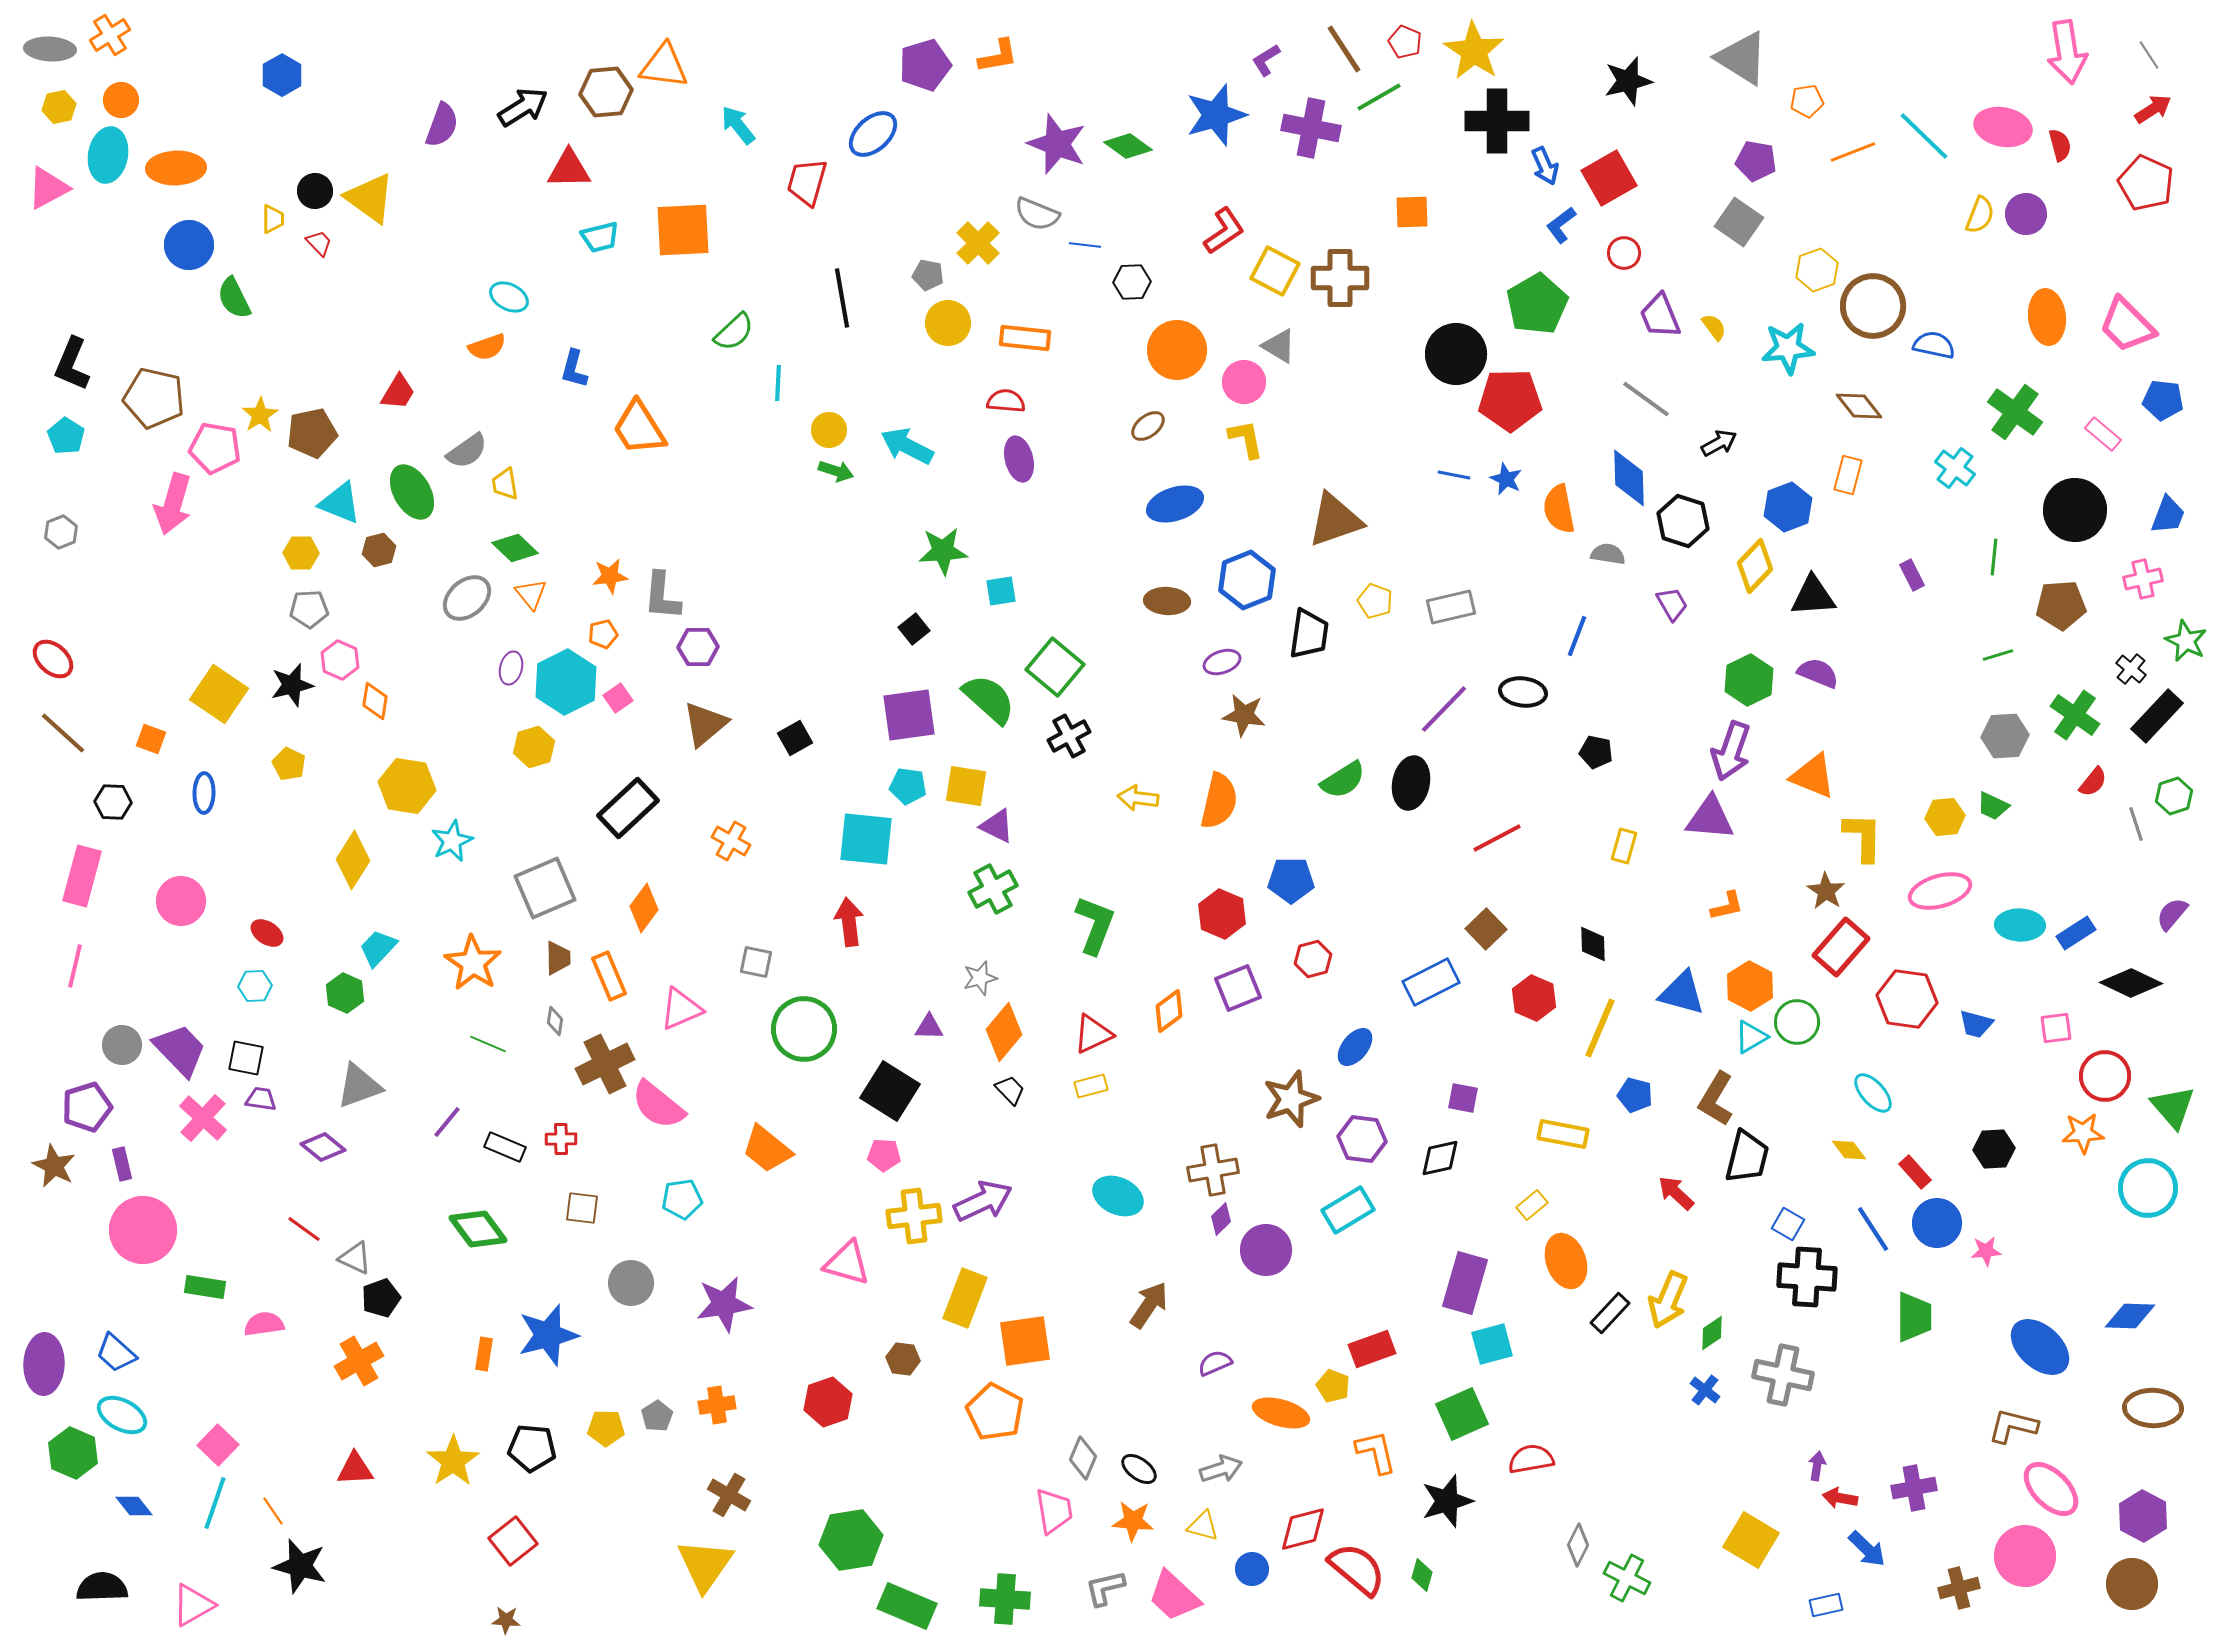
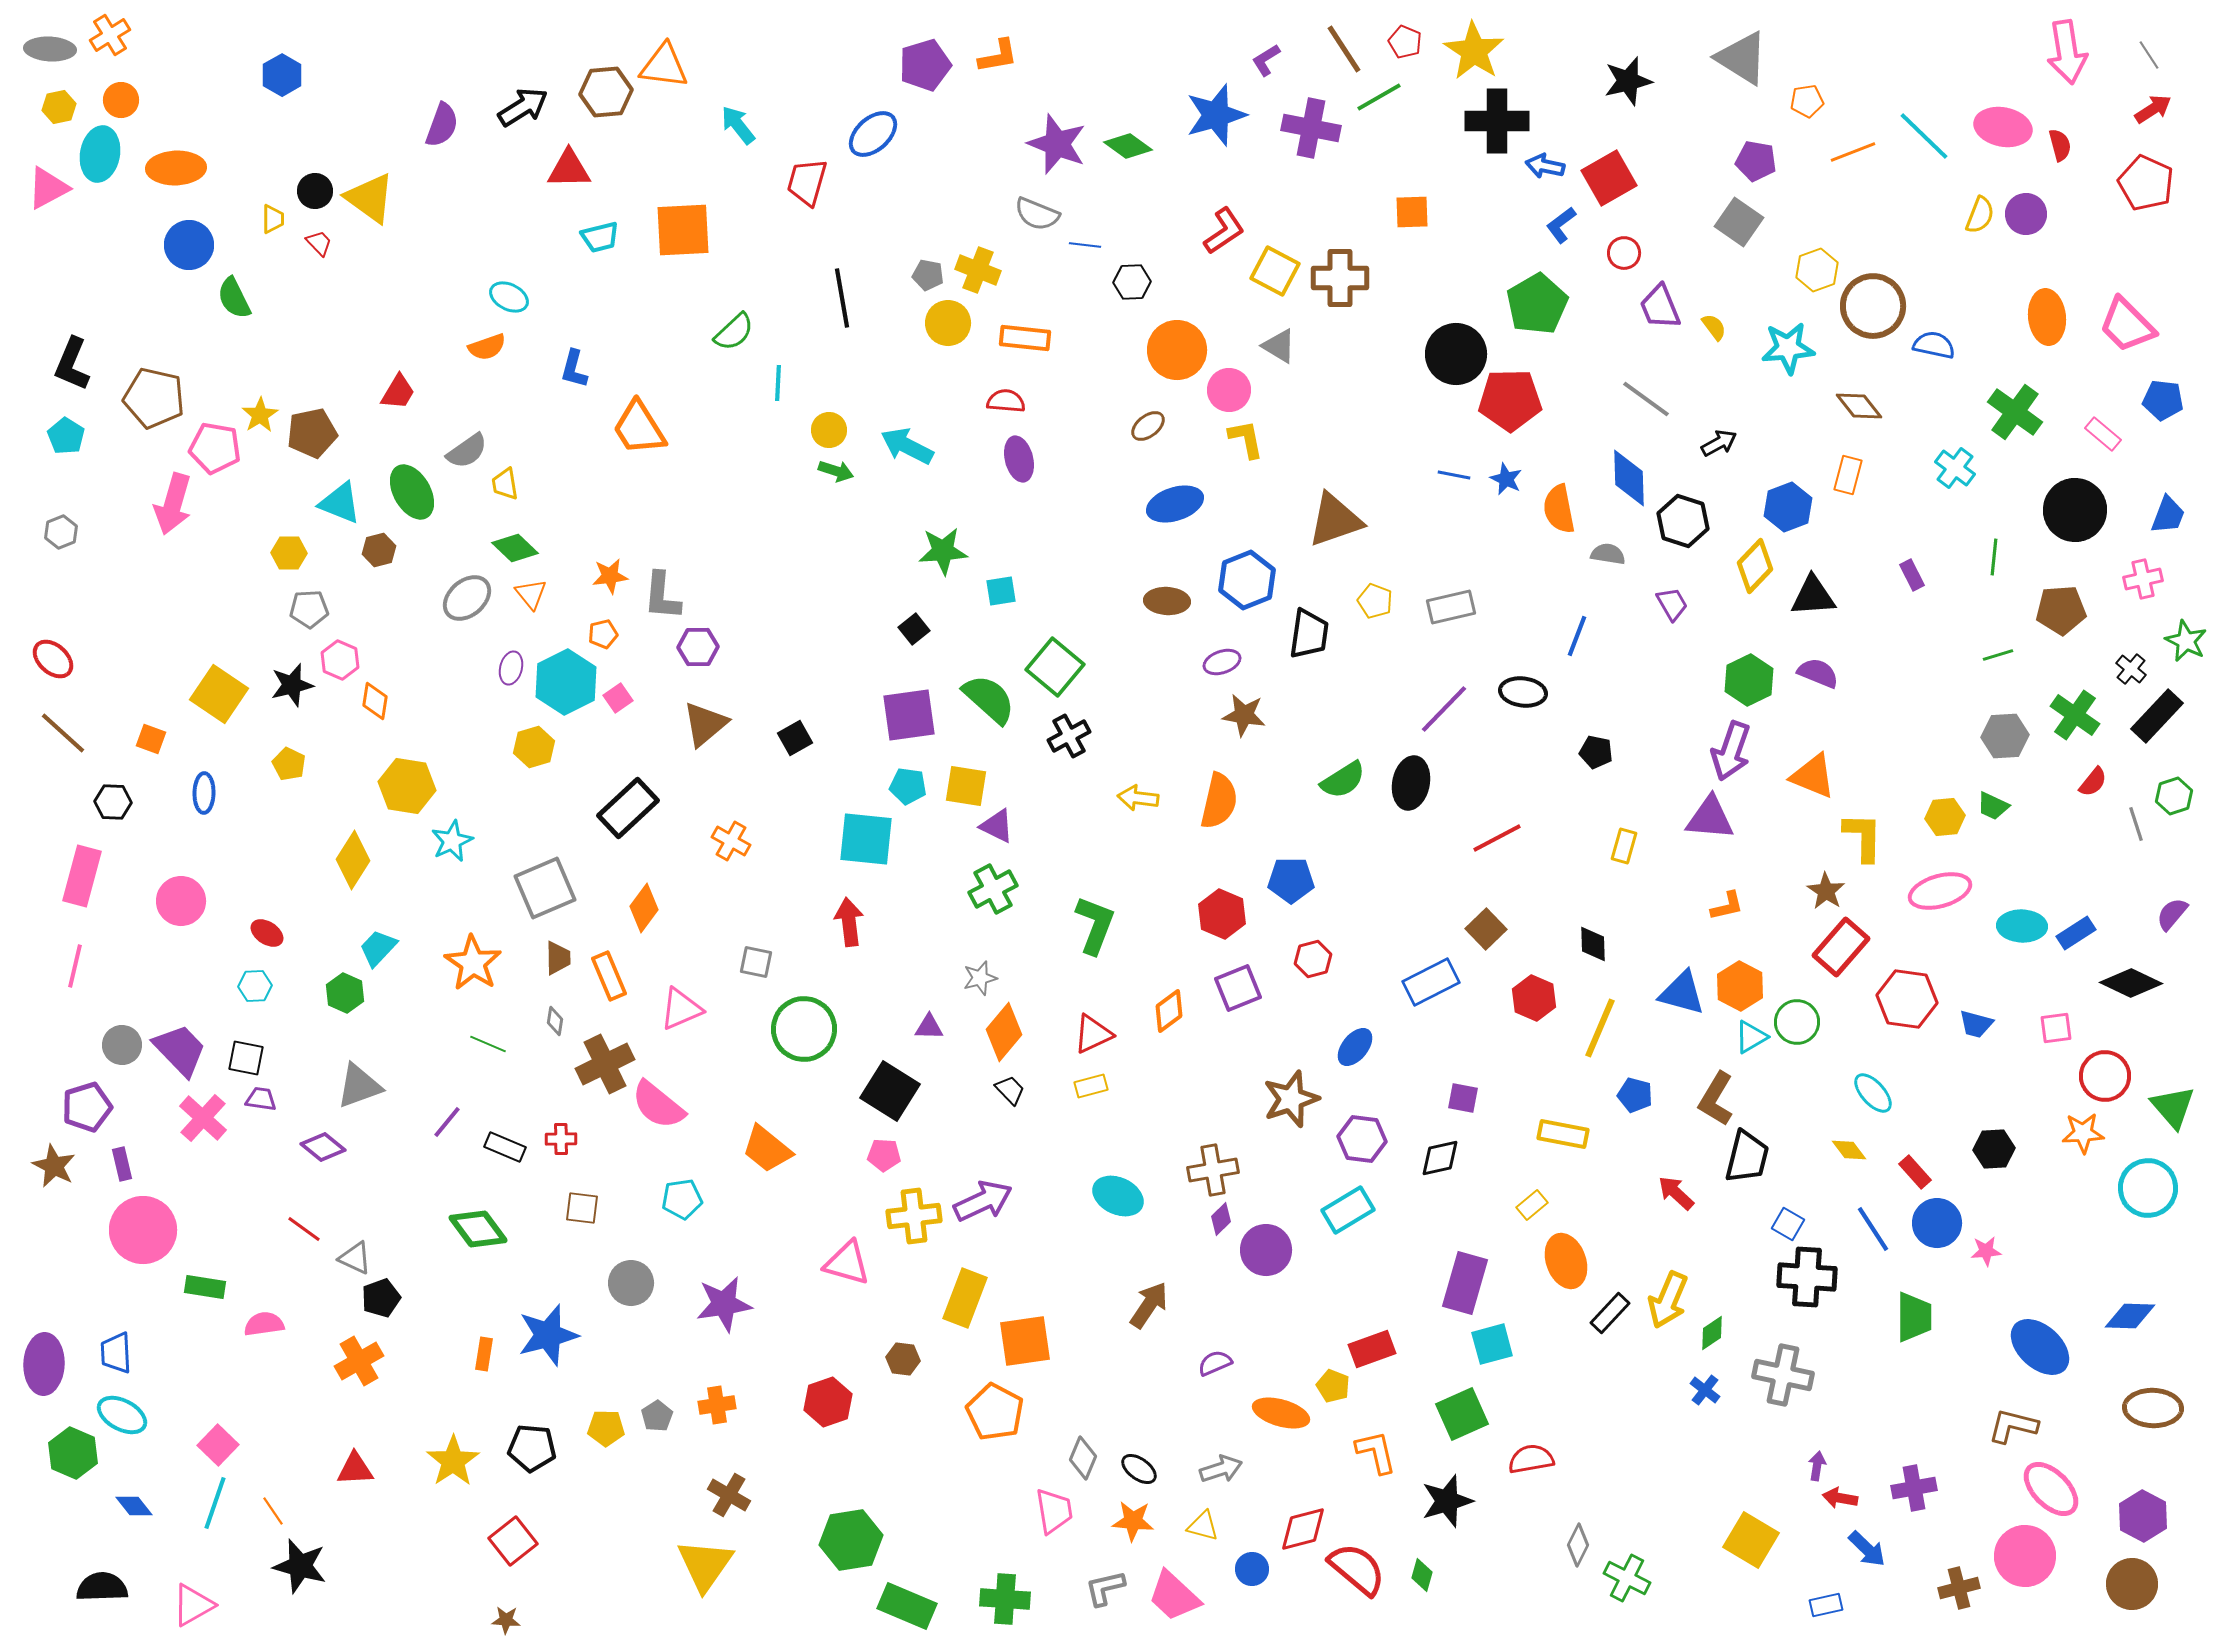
cyan ellipse at (108, 155): moved 8 px left, 1 px up
blue arrow at (1545, 166): rotated 126 degrees clockwise
yellow cross at (978, 243): moved 27 px down; rotated 24 degrees counterclockwise
purple trapezoid at (1660, 316): moved 9 px up
pink circle at (1244, 382): moved 15 px left, 8 px down
yellow hexagon at (301, 553): moved 12 px left
brown pentagon at (2061, 605): moved 5 px down
cyan ellipse at (2020, 925): moved 2 px right, 1 px down
orange hexagon at (1750, 986): moved 10 px left
blue trapezoid at (116, 1353): rotated 45 degrees clockwise
